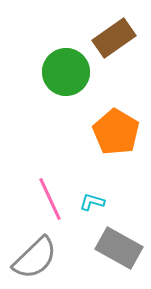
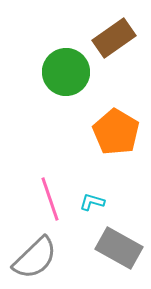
pink line: rotated 6 degrees clockwise
